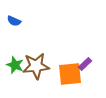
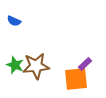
orange square: moved 6 px right, 5 px down
